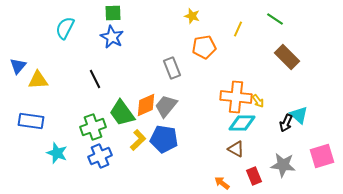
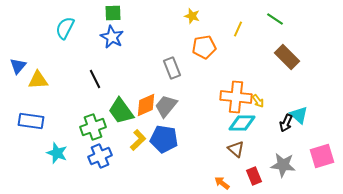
green trapezoid: moved 1 px left, 2 px up
brown triangle: rotated 12 degrees clockwise
